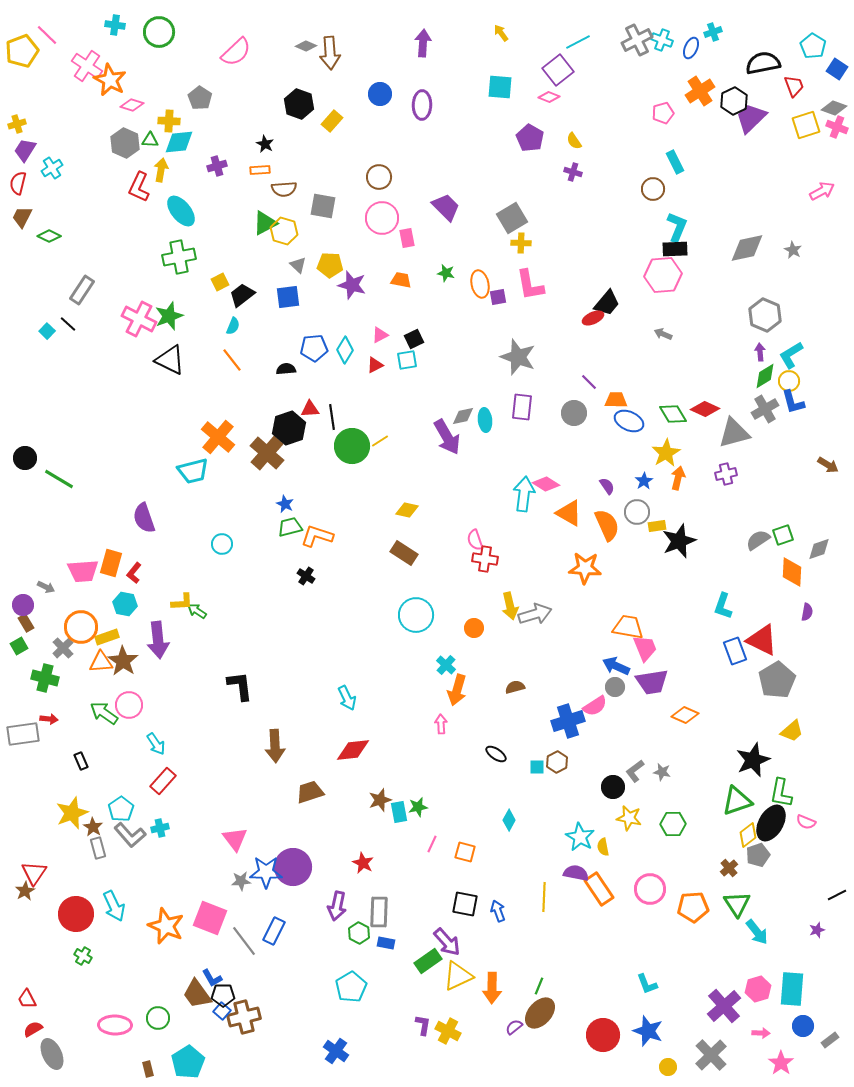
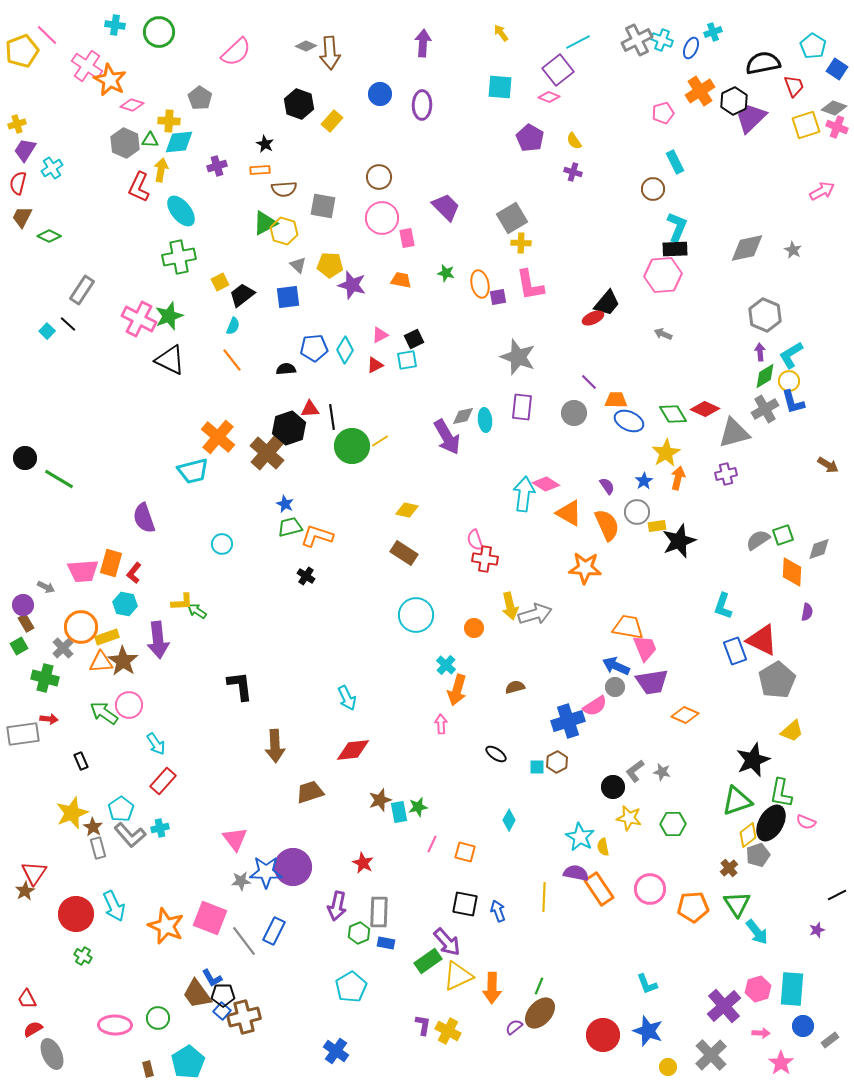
green hexagon at (359, 933): rotated 10 degrees clockwise
